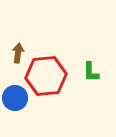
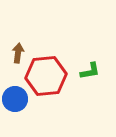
green L-shape: moved 1 px left, 1 px up; rotated 100 degrees counterclockwise
blue circle: moved 1 px down
